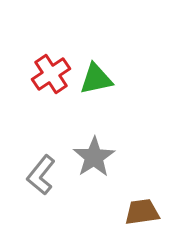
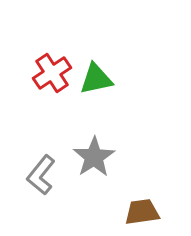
red cross: moved 1 px right, 1 px up
